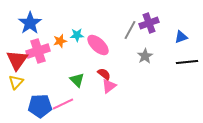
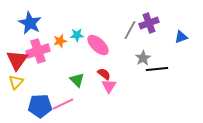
blue star: rotated 10 degrees counterclockwise
gray star: moved 2 px left, 2 px down
black line: moved 30 px left, 7 px down
pink triangle: rotated 21 degrees counterclockwise
